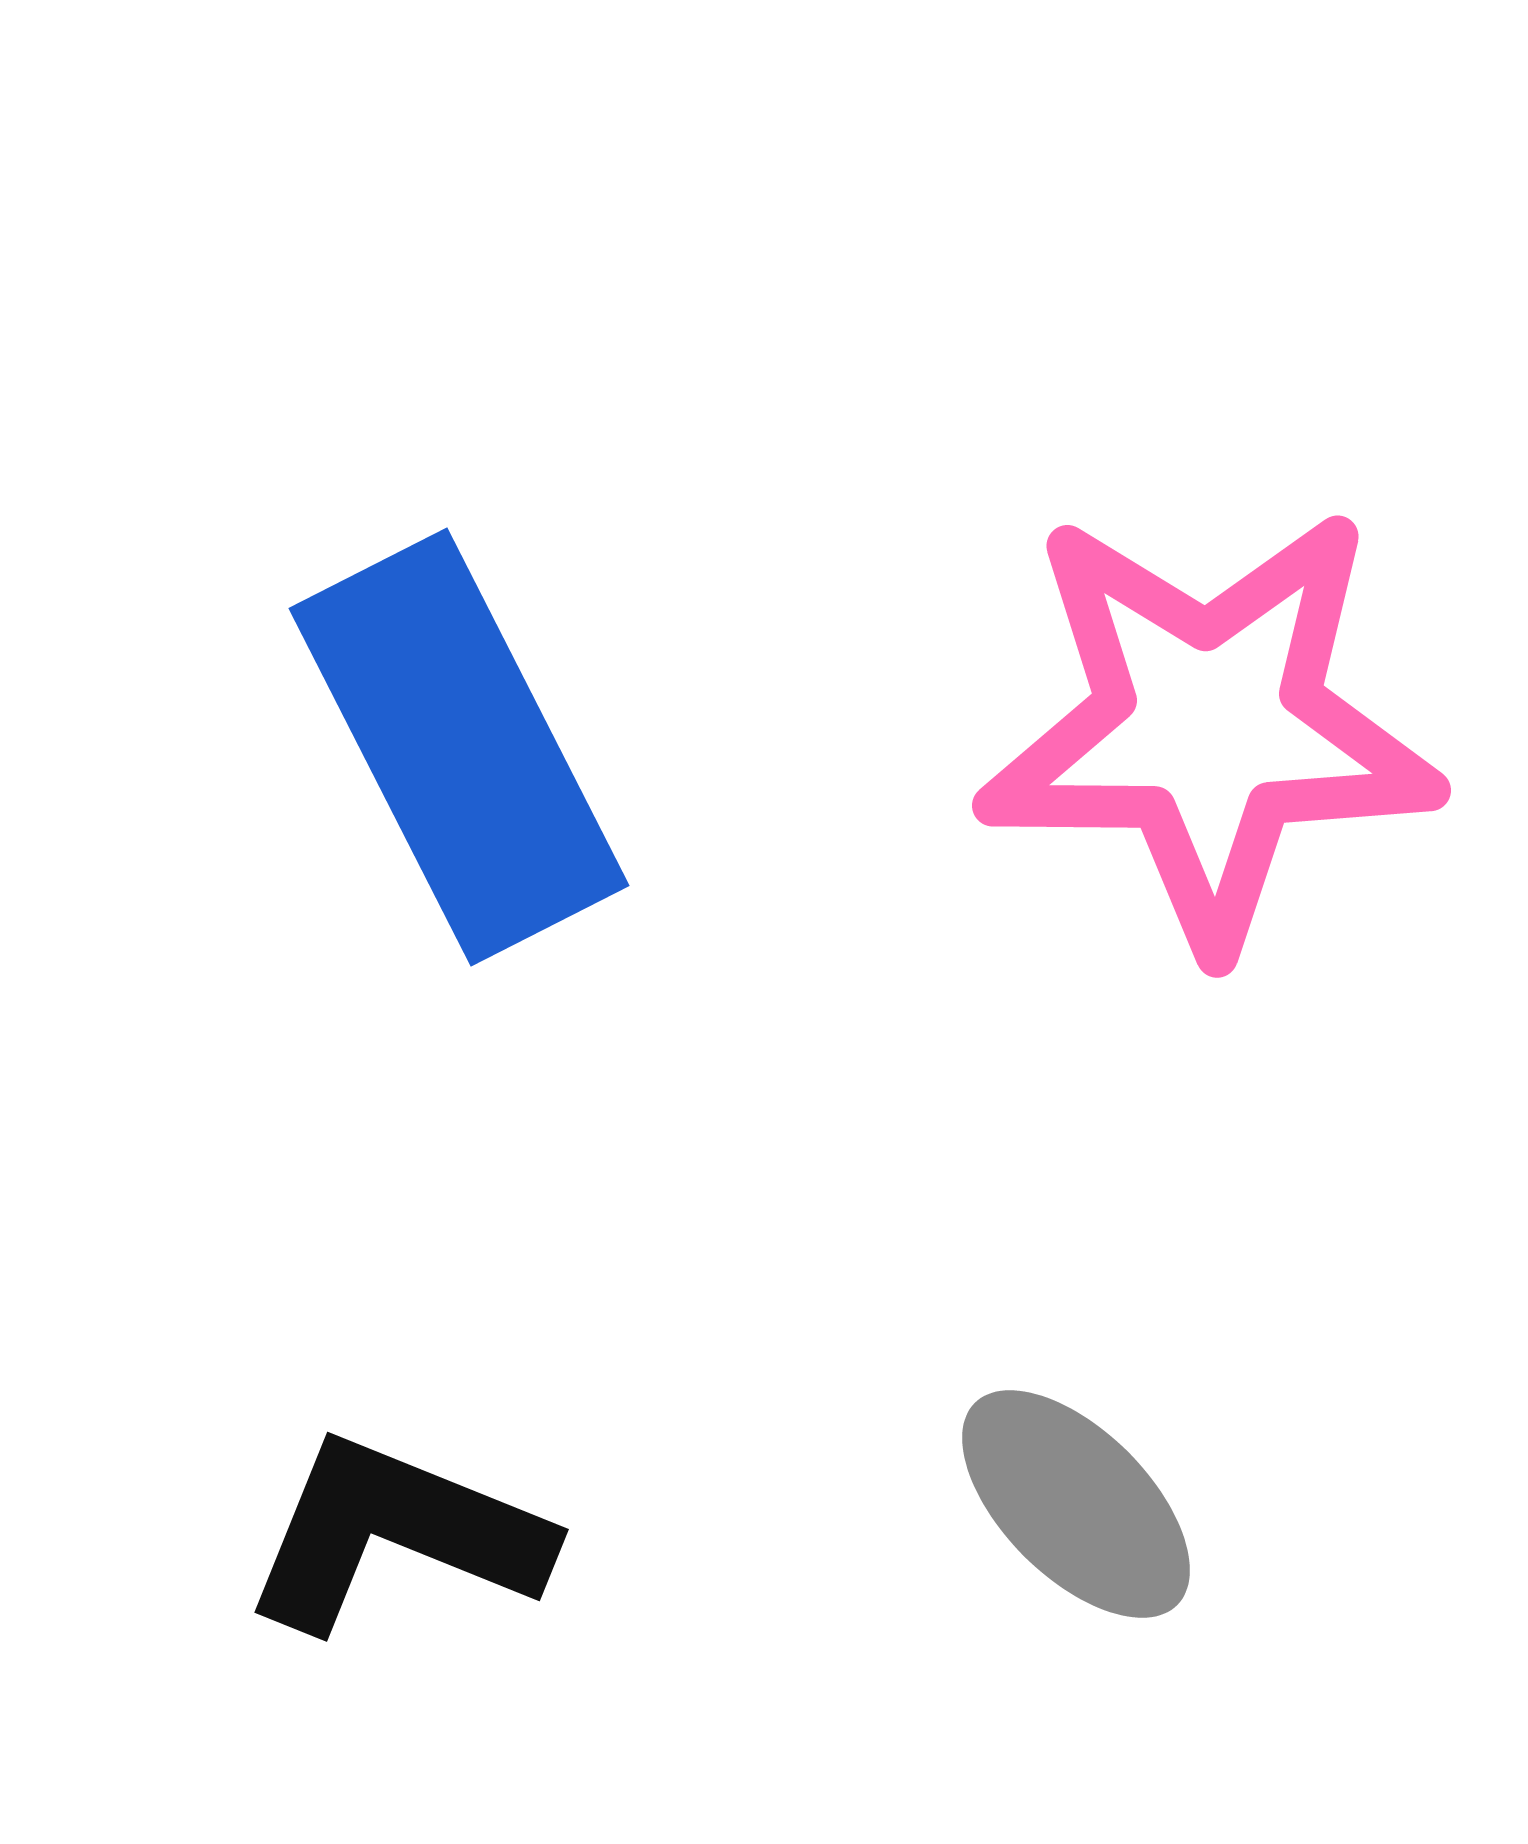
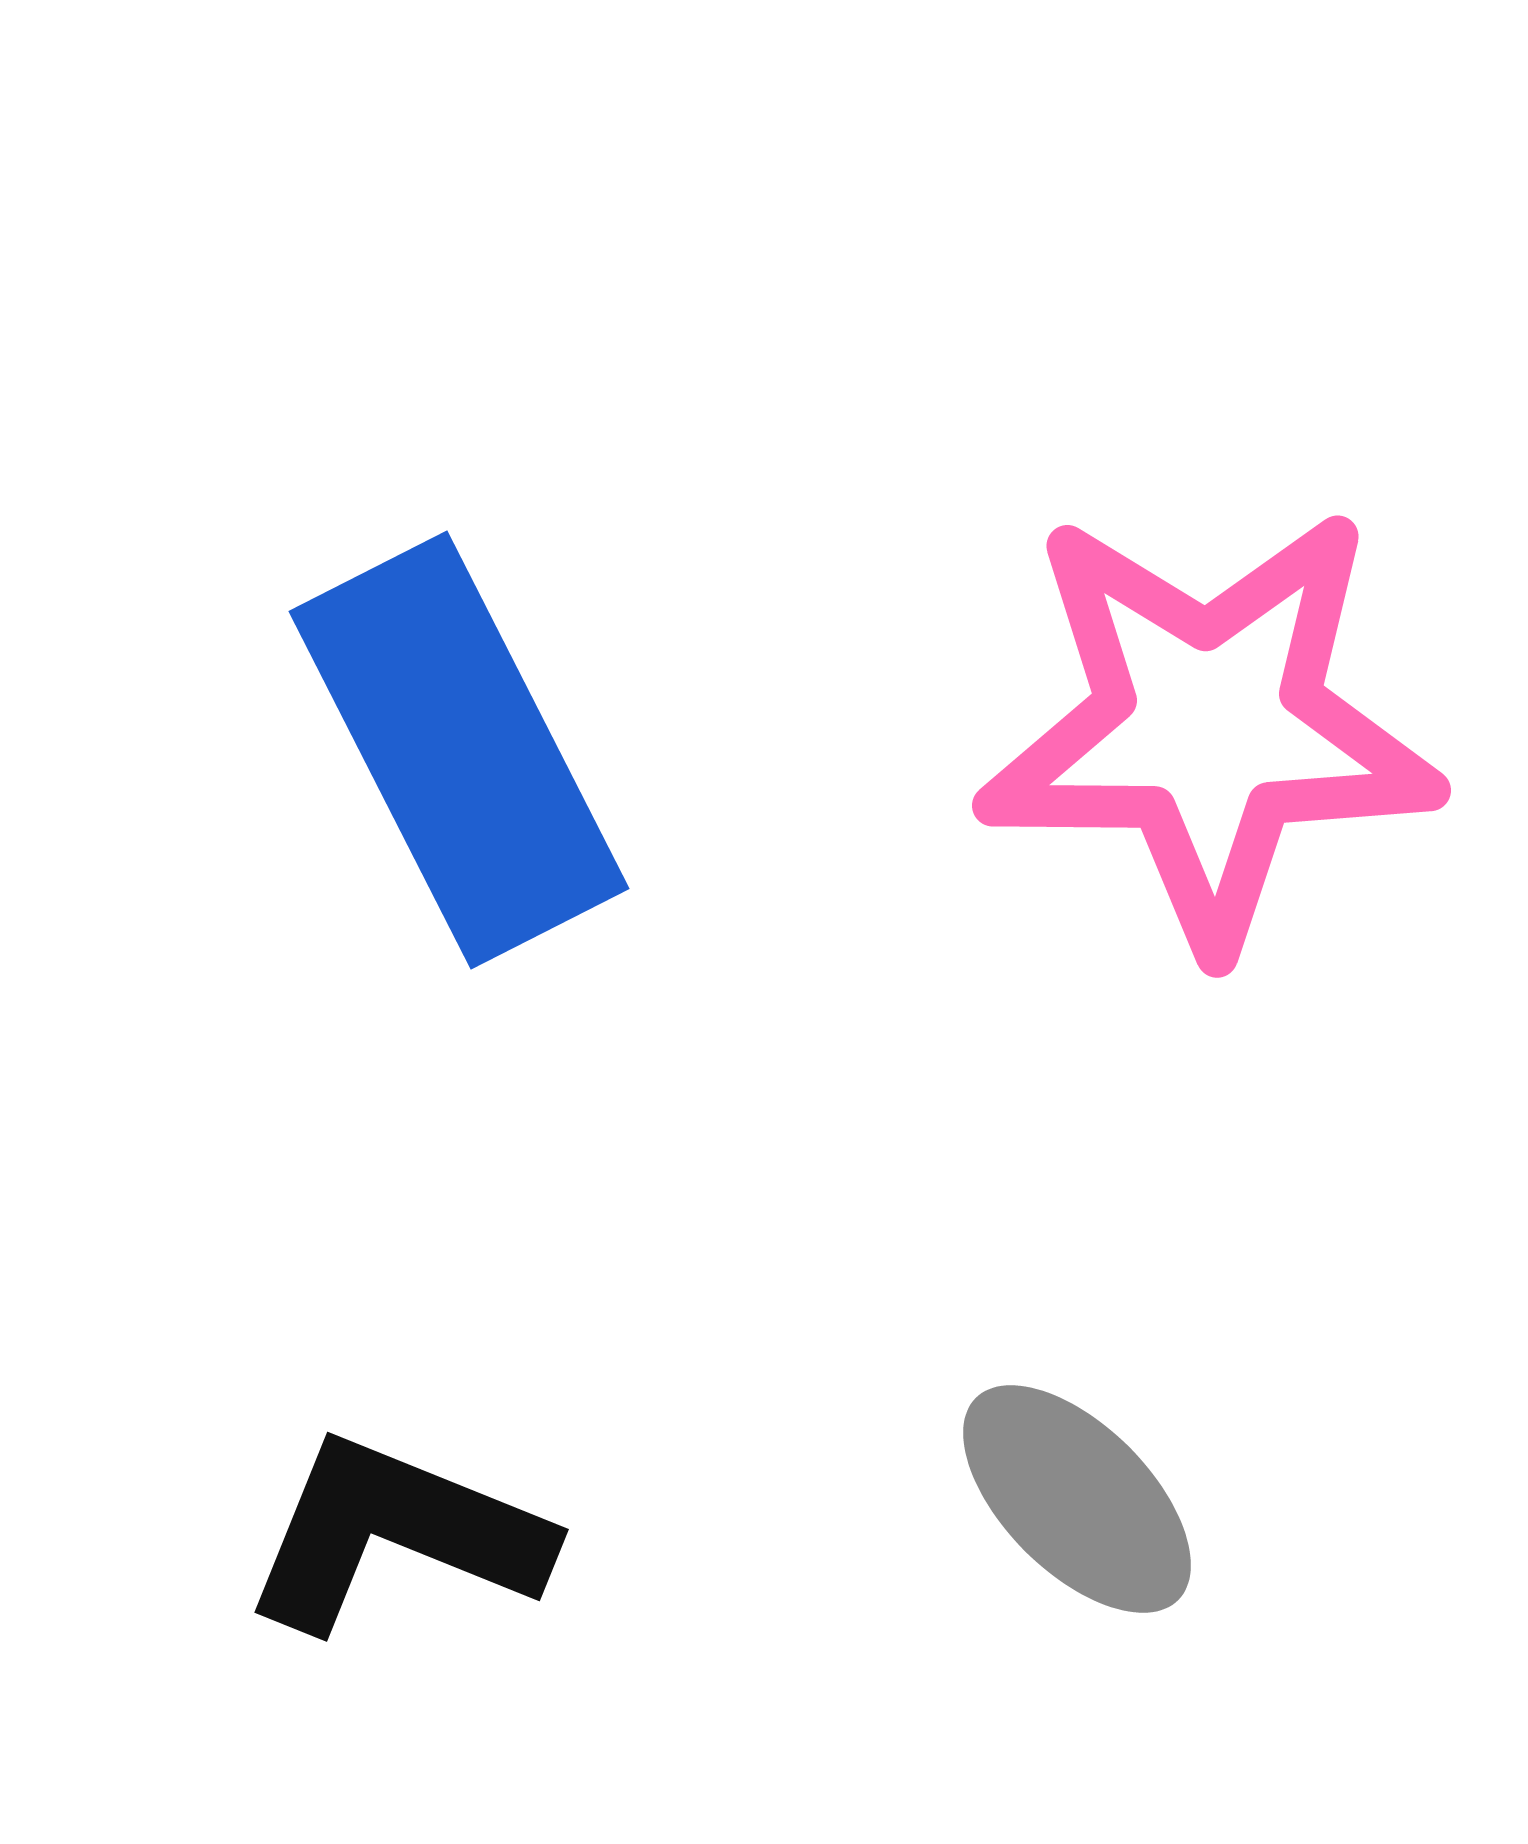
blue rectangle: moved 3 px down
gray ellipse: moved 1 px right, 5 px up
